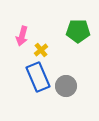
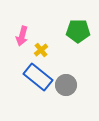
blue rectangle: rotated 28 degrees counterclockwise
gray circle: moved 1 px up
